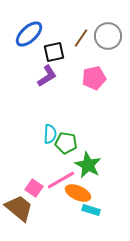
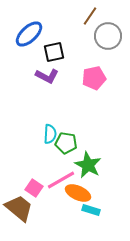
brown line: moved 9 px right, 22 px up
purple L-shape: rotated 60 degrees clockwise
